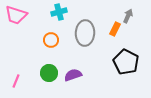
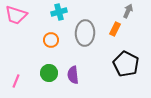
gray arrow: moved 5 px up
black pentagon: moved 2 px down
purple semicircle: rotated 78 degrees counterclockwise
